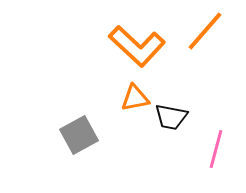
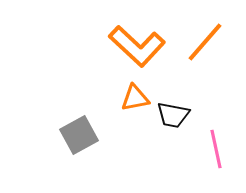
orange line: moved 11 px down
black trapezoid: moved 2 px right, 2 px up
pink line: rotated 27 degrees counterclockwise
